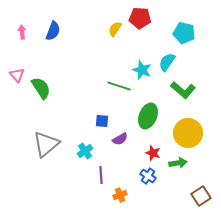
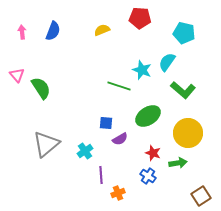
yellow semicircle: moved 13 px left, 1 px down; rotated 35 degrees clockwise
green ellipse: rotated 35 degrees clockwise
blue square: moved 4 px right, 2 px down
orange cross: moved 2 px left, 2 px up
